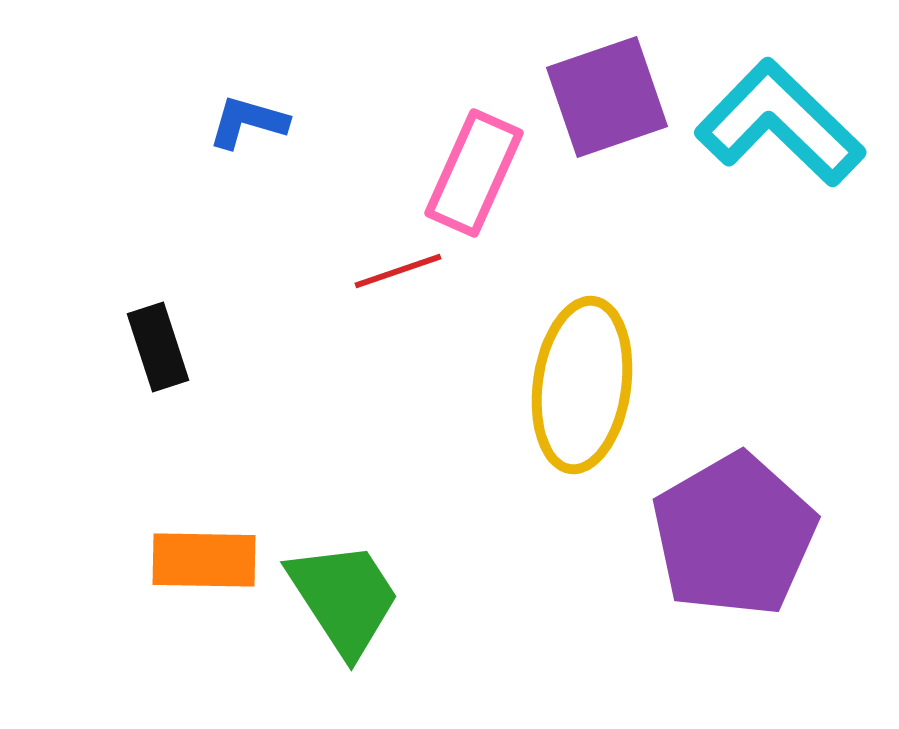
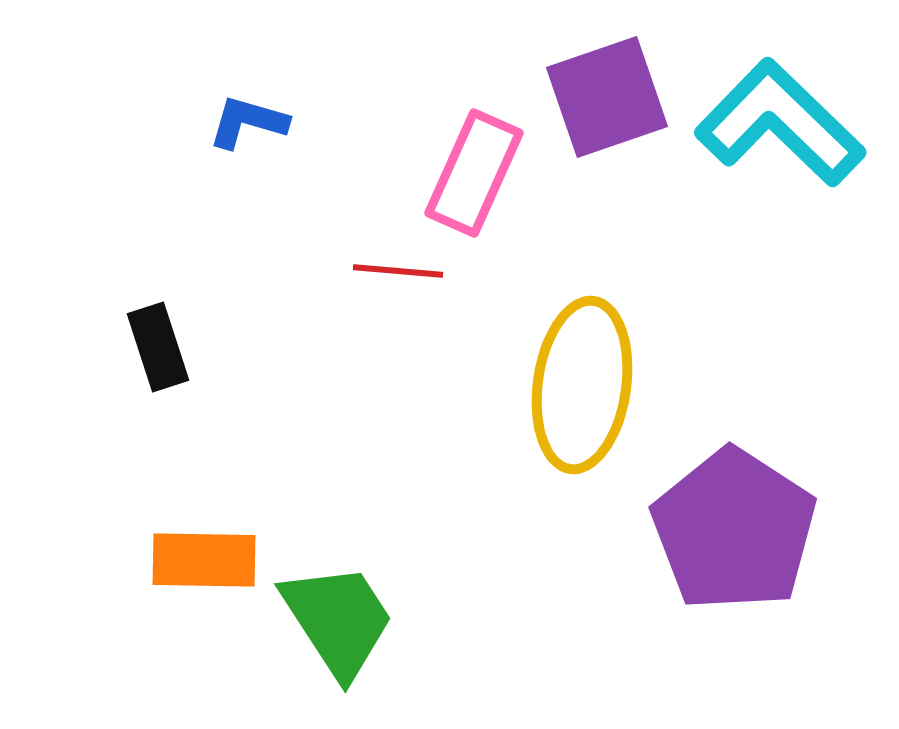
red line: rotated 24 degrees clockwise
purple pentagon: moved 5 px up; rotated 9 degrees counterclockwise
green trapezoid: moved 6 px left, 22 px down
